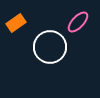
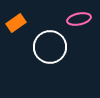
pink ellipse: moved 1 px right, 3 px up; rotated 35 degrees clockwise
